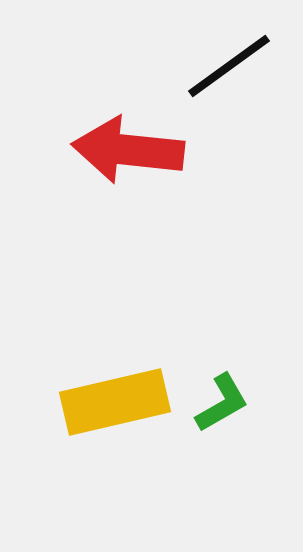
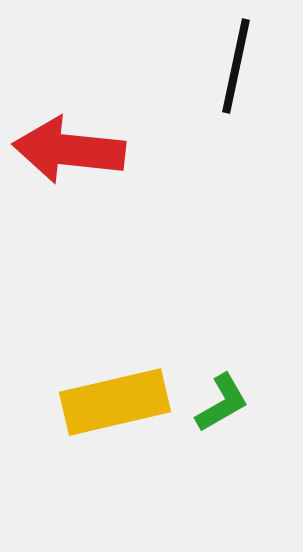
black line: moved 7 px right; rotated 42 degrees counterclockwise
red arrow: moved 59 px left
